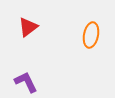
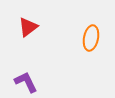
orange ellipse: moved 3 px down
